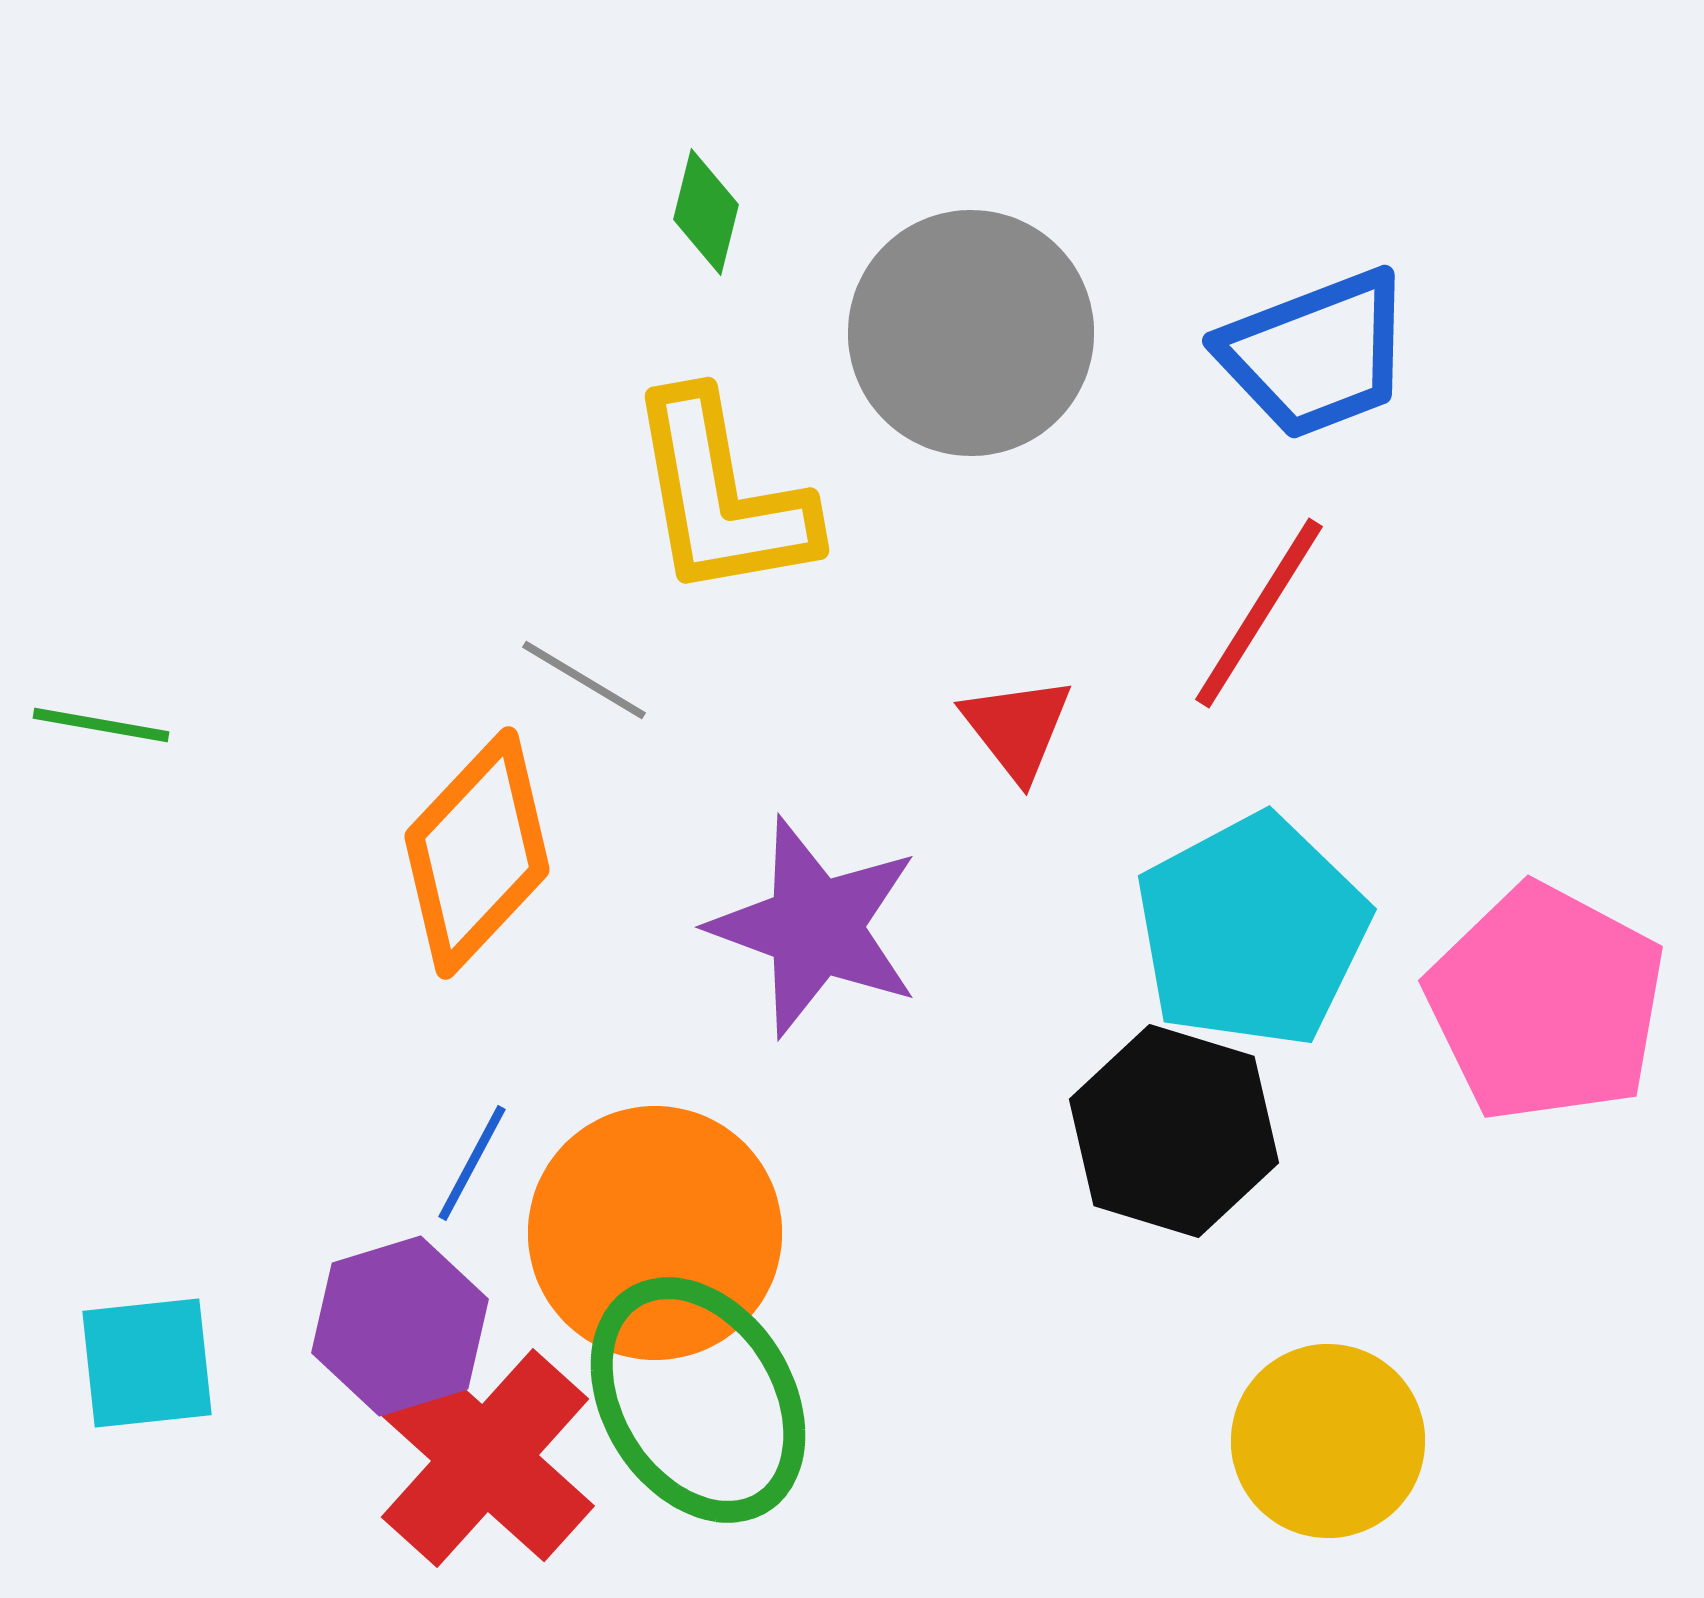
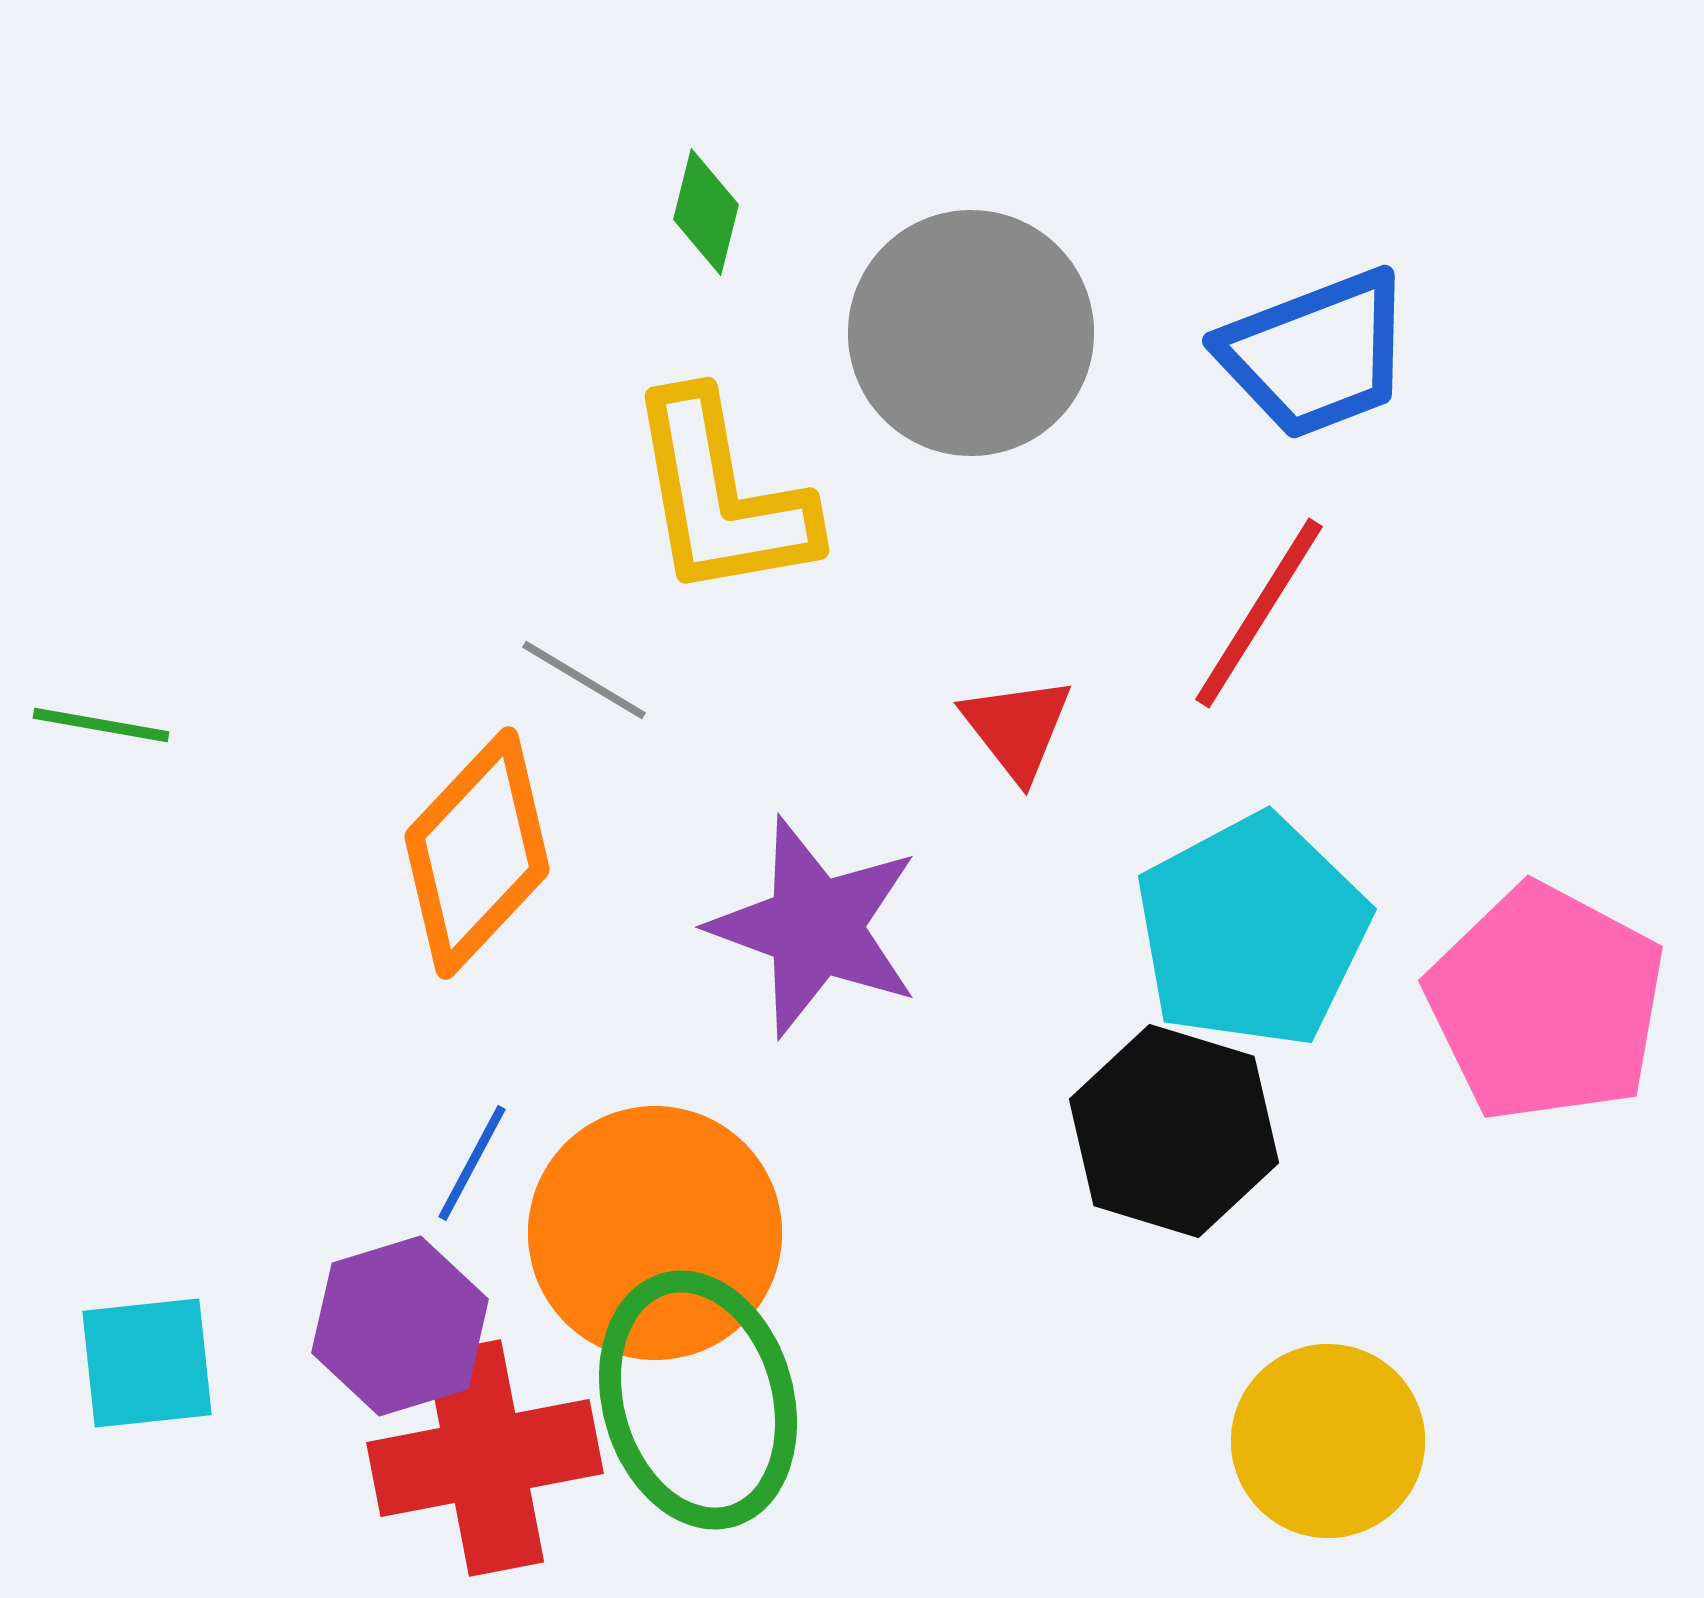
green ellipse: rotated 16 degrees clockwise
red cross: rotated 37 degrees clockwise
